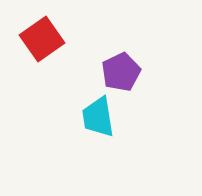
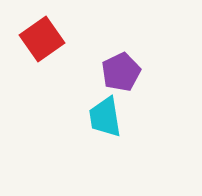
cyan trapezoid: moved 7 px right
